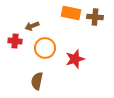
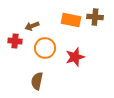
orange rectangle: moved 7 px down
red star: moved 2 px up
